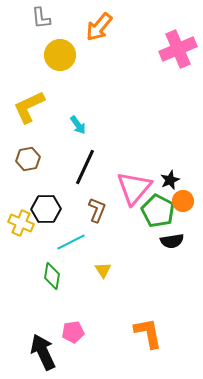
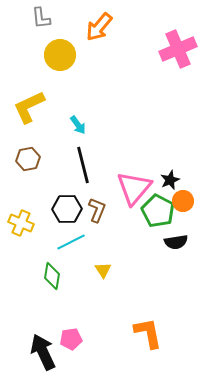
black line: moved 2 px left, 2 px up; rotated 39 degrees counterclockwise
black hexagon: moved 21 px right
black semicircle: moved 4 px right, 1 px down
pink pentagon: moved 2 px left, 7 px down
